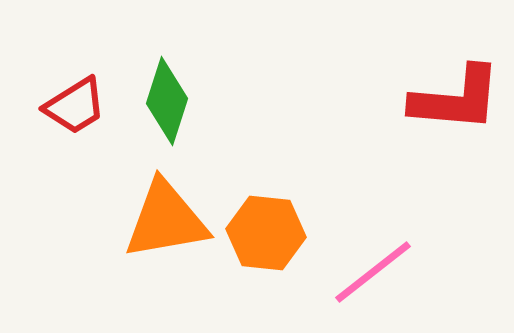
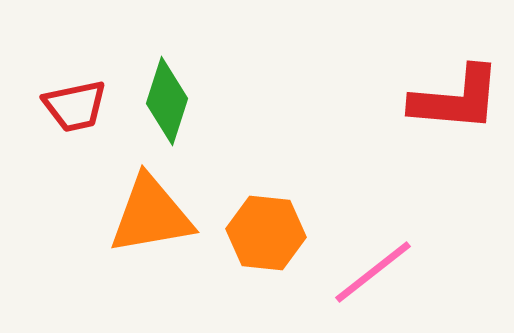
red trapezoid: rotated 20 degrees clockwise
orange triangle: moved 15 px left, 5 px up
